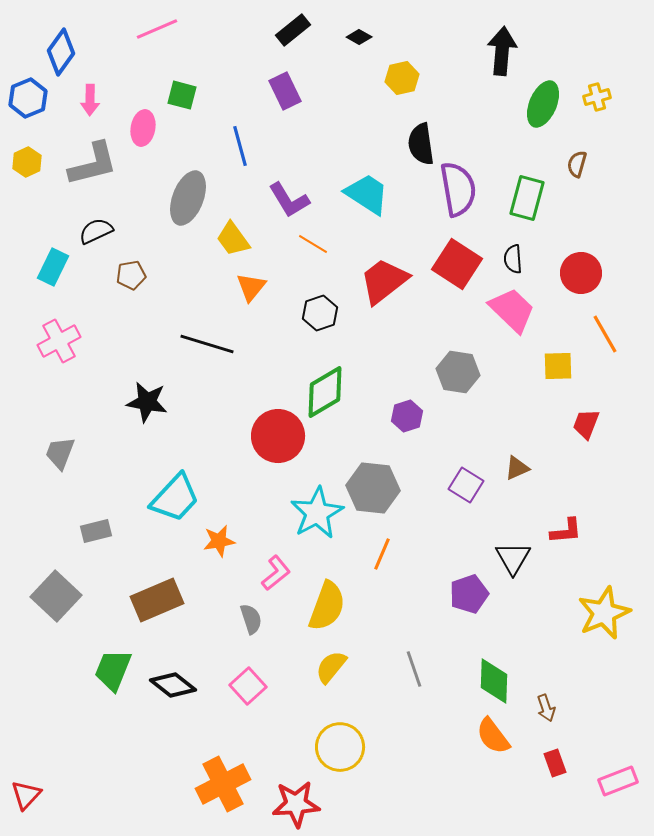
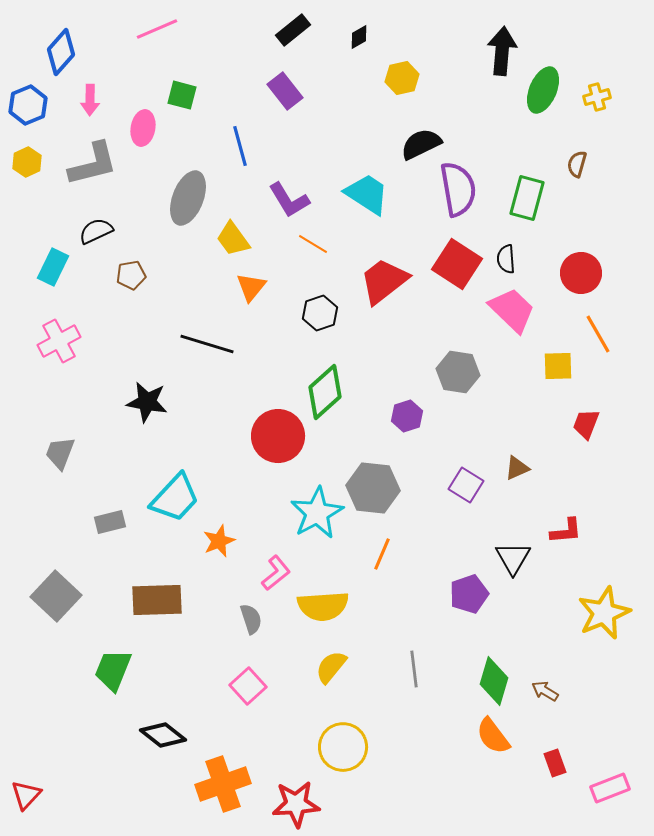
black diamond at (359, 37): rotated 60 degrees counterclockwise
blue diamond at (61, 52): rotated 6 degrees clockwise
purple rectangle at (285, 91): rotated 12 degrees counterclockwise
blue hexagon at (28, 98): moved 7 px down
green ellipse at (543, 104): moved 14 px up
black semicircle at (421, 144): rotated 72 degrees clockwise
black semicircle at (513, 259): moved 7 px left
orange line at (605, 334): moved 7 px left
green diamond at (325, 392): rotated 12 degrees counterclockwise
gray rectangle at (96, 531): moved 14 px right, 9 px up
orange star at (219, 541): rotated 12 degrees counterclockwise
brown rectangle at (157, 600): rotated 21 degrees clockwise
yellow semicircle at (327, 606): moved 4 px left; rotated 66 degrees clockwise
gray line at (414, 669): rotated 12 degrees clockwise
green diamond at (494, 681): rotated 15 degrees clockwise
black diamond at (173, 685): moved 10 px left, 50 px down
brown arrow at (546, 708): moved 1 px left, 17 px up; rotated 140 degrees clockwise
yellow circle at (340, 747): moved 3 px right
pink rectangle at (618, 781): moved 8 px left, 7 px down
orange cross at (223, 784): rotated 8 degrees clockwise
